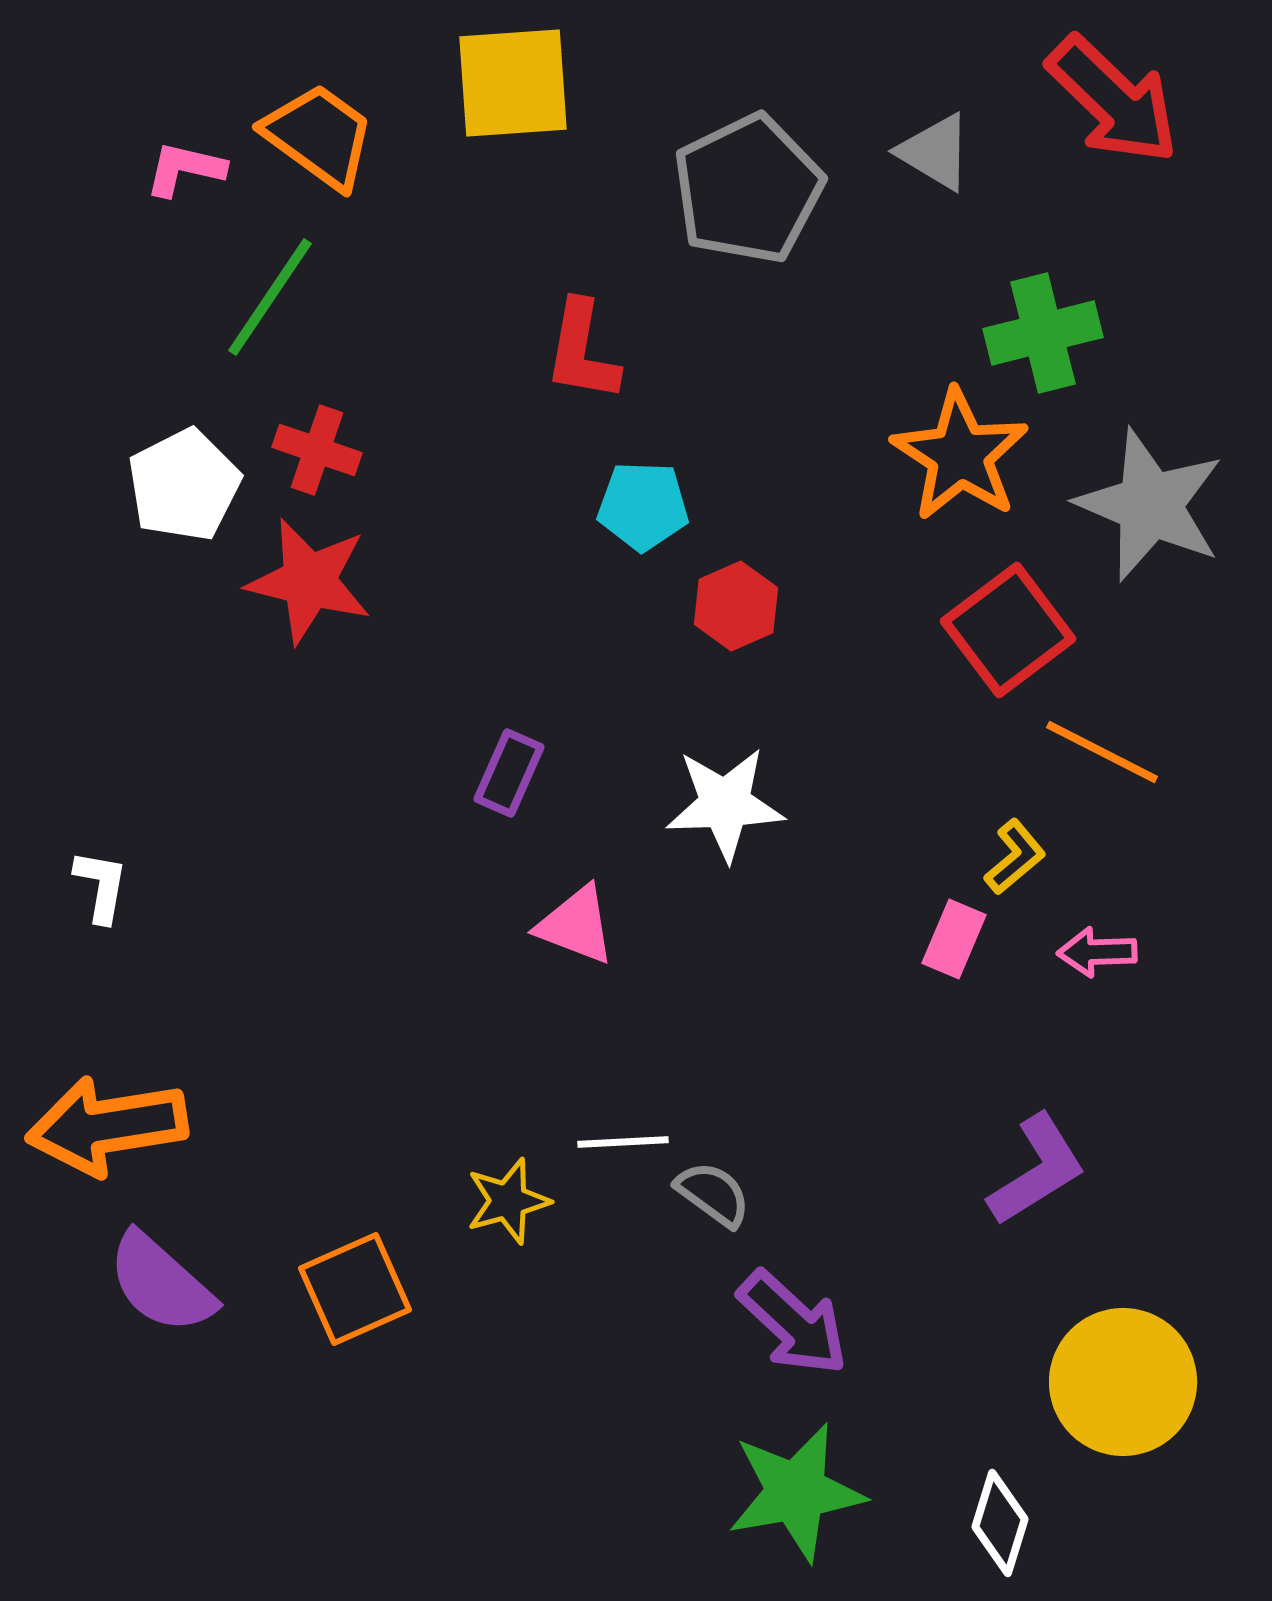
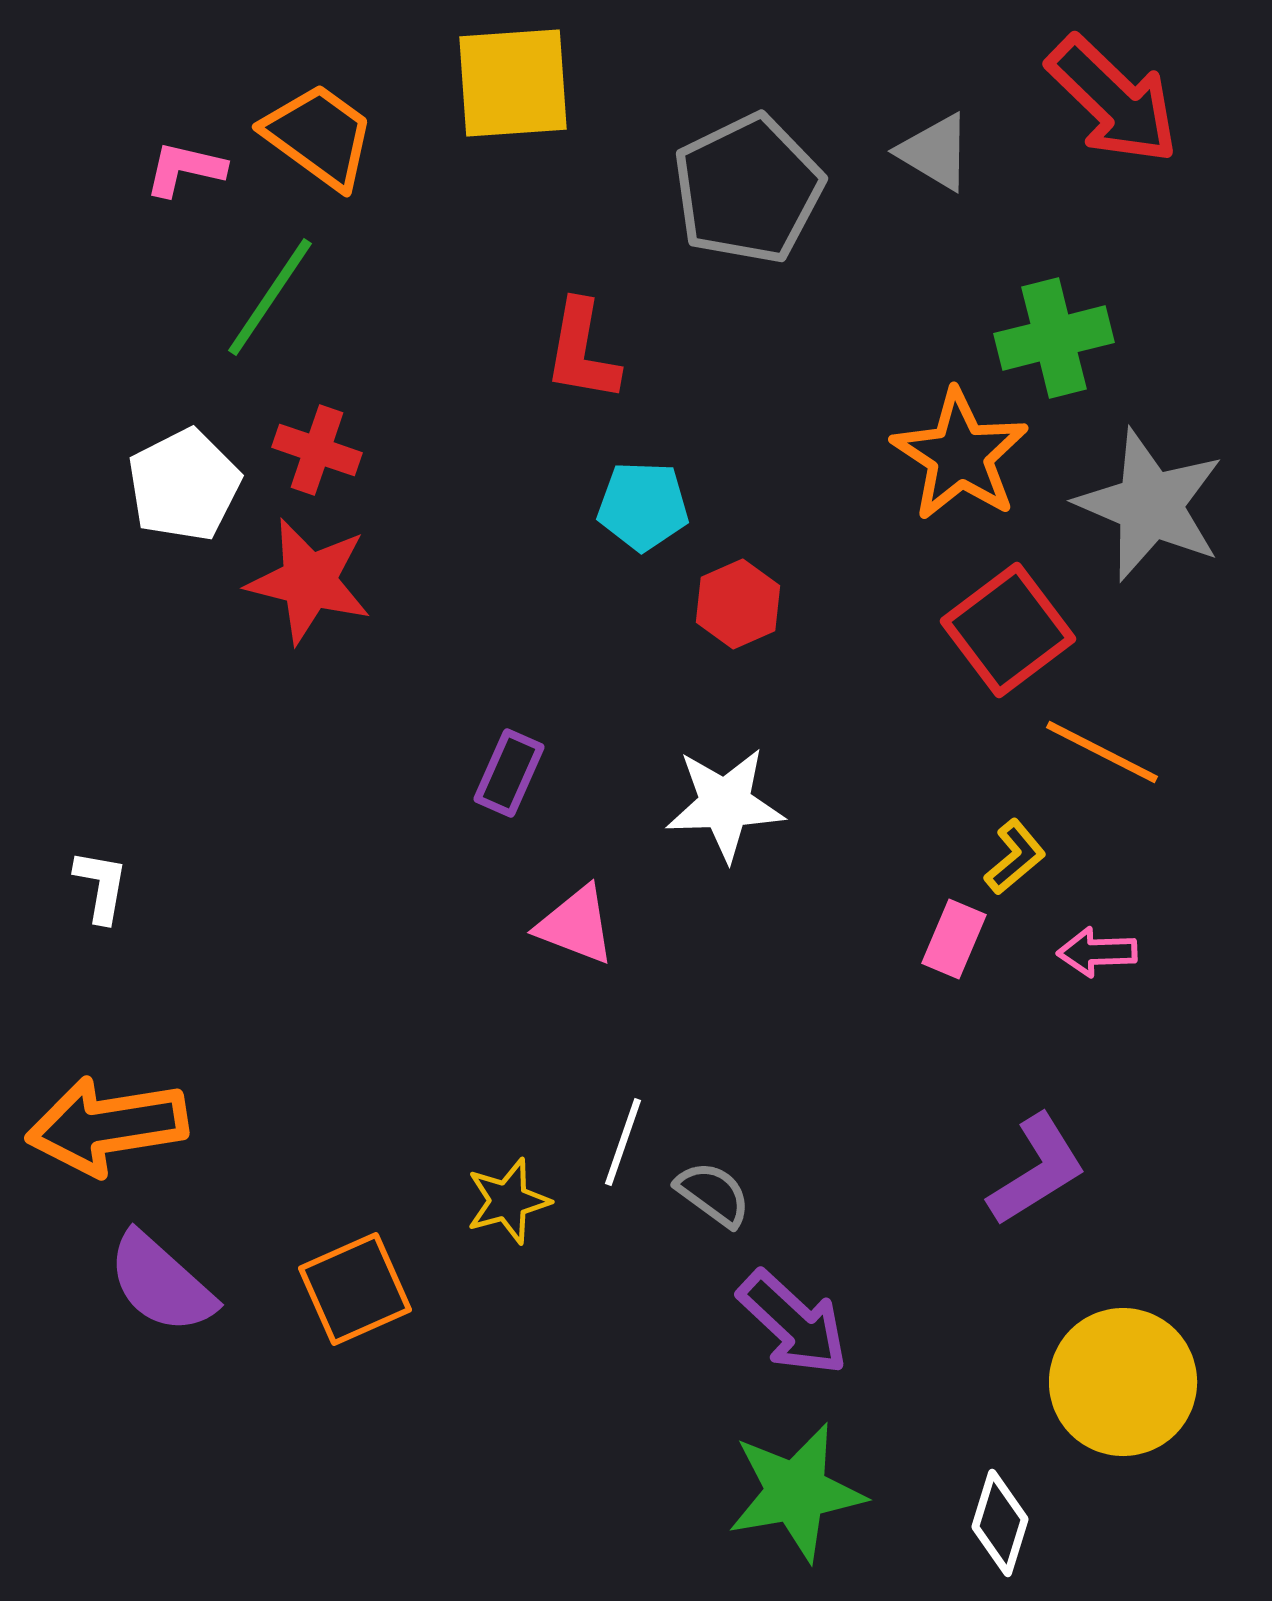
green cross: moved 11 px right, 5 px down
red hexagon: moved 2 px right, 2 px up
white line: rotated 68 degrees counterclockwise
